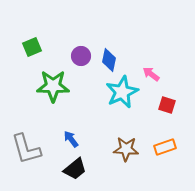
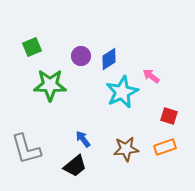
blue diamond: moved 1 px up; rotated 45 degrees clockwise
pink arrow: moved 2 px down
green star: moved 3 px left, 1 px up
red square: moved 2 px right, 11 px down
blue arrow: moved 12 px right
brown star: rotated 10 degrees counterclockwise
black trapezoid: moved 3 px up
